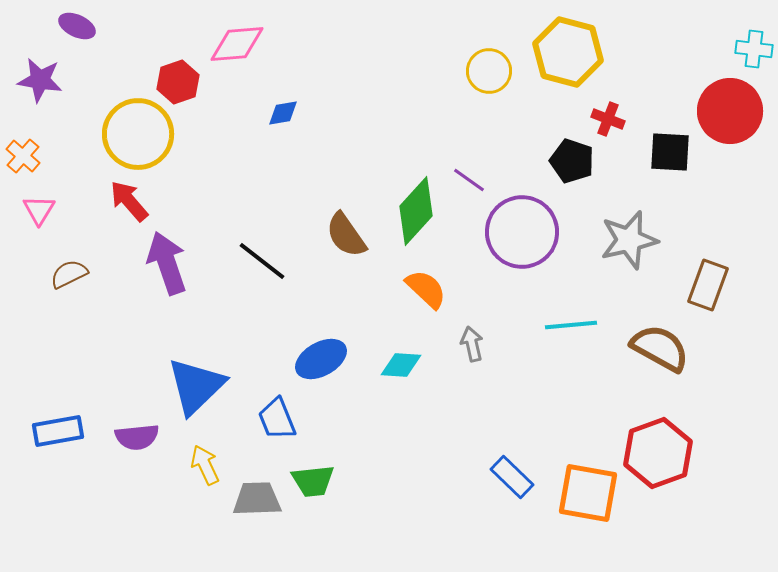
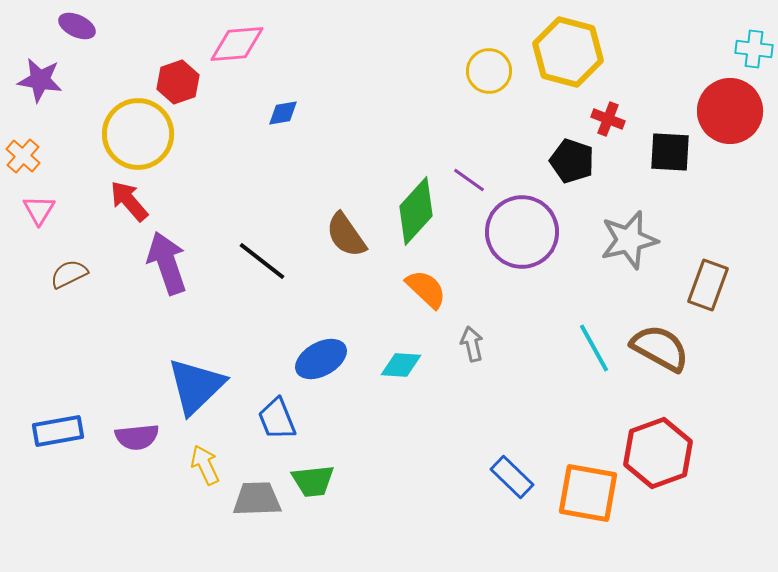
cyan line at (571, 325): moved 23 px right, 23 px down; rotated 66 degrees clockwise
